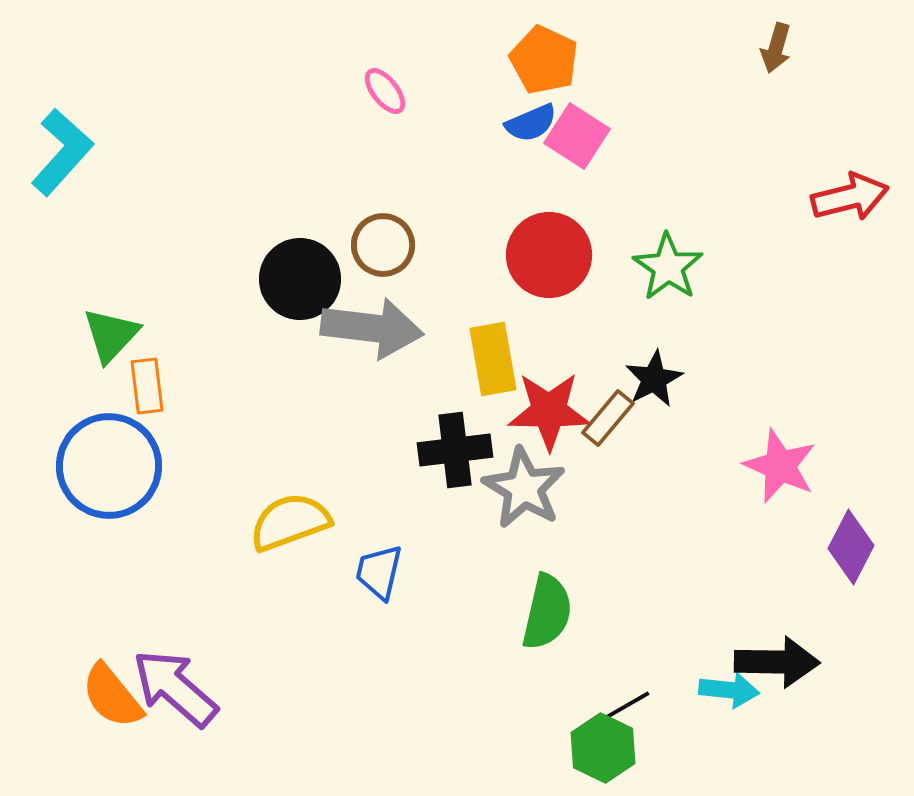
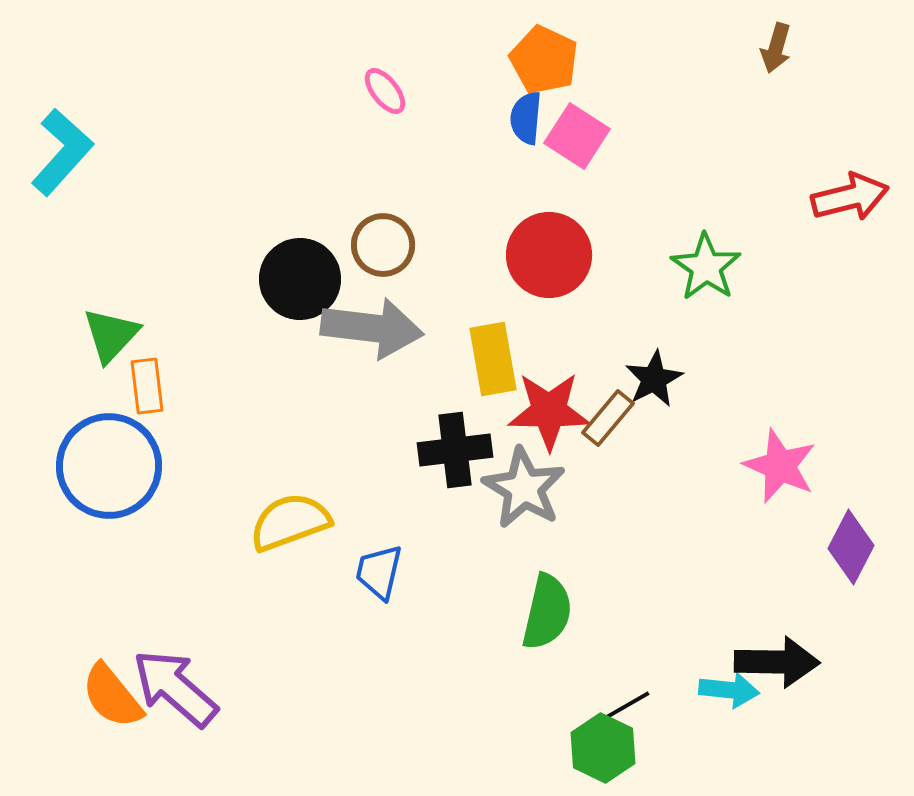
blue semicircle: moved 5 px left, 5 px up; rotated 118 degrees clockwise
green star: moved 38 px right
